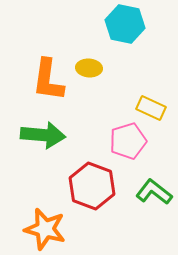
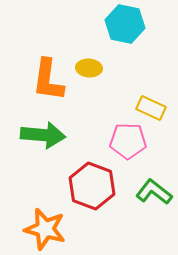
pink pentagon: rotated 18 degrees clockwise
